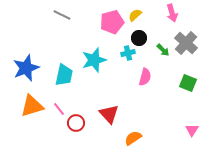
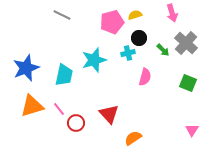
yellow semicircle: rotated 24 degrees clockwise
